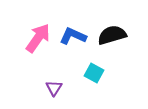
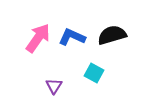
blue L-shape: moved 1 px left, 1 px down
purple triangle: moved 2 px up
